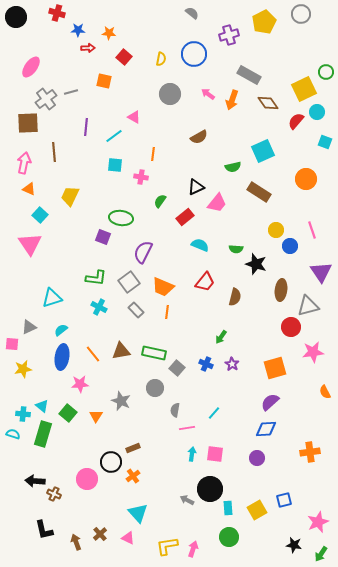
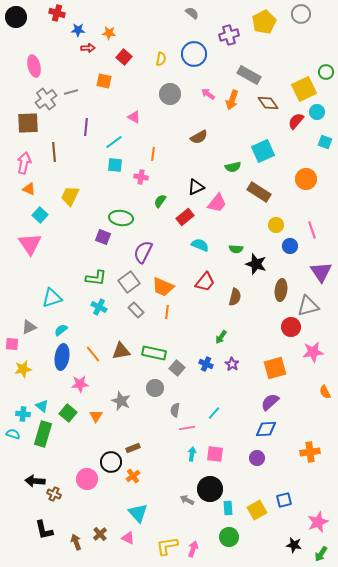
pink ellipse at (31, 67): moved 3 px right, 1 px up; rotated 50 degrees counterclockwise
cyan line at (114, 136): moved 6 px down
yellow circle at (276, 230): moved 5 px up
